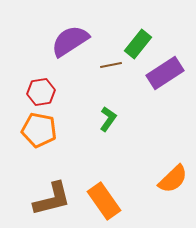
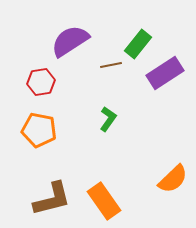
red hexagon: moved 10 px up
